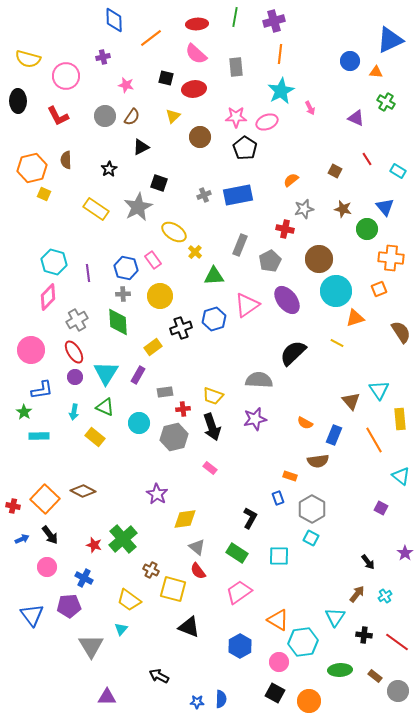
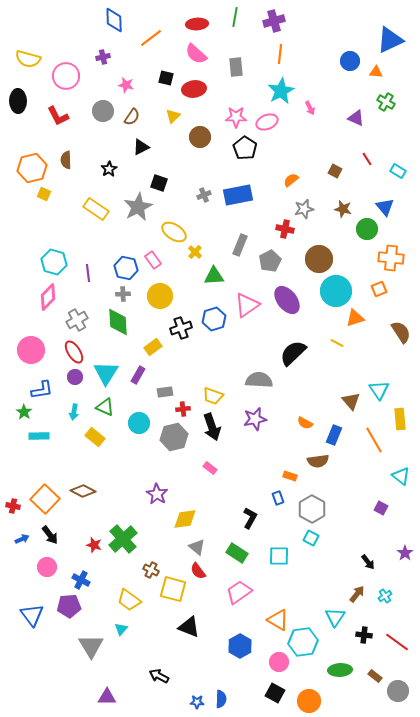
gray circle at (105, 116): moved 2 px left, 5 px up
blue cross at (84, 578): moved 3 px left, 2 px down
